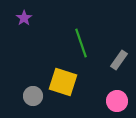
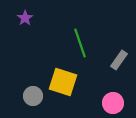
purple star: moved 1 px right
green line: moved 1 px left
pink circle: moved 4 px left, 2 px down
